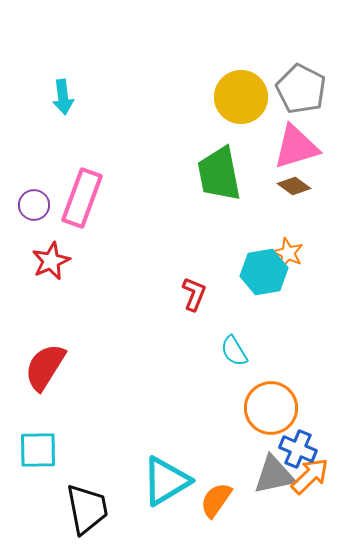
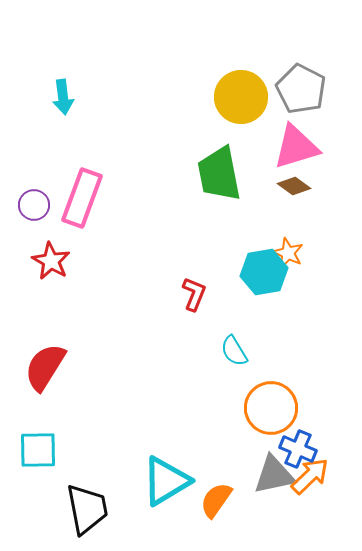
red star: rotated 18 degrees counterclockwise
